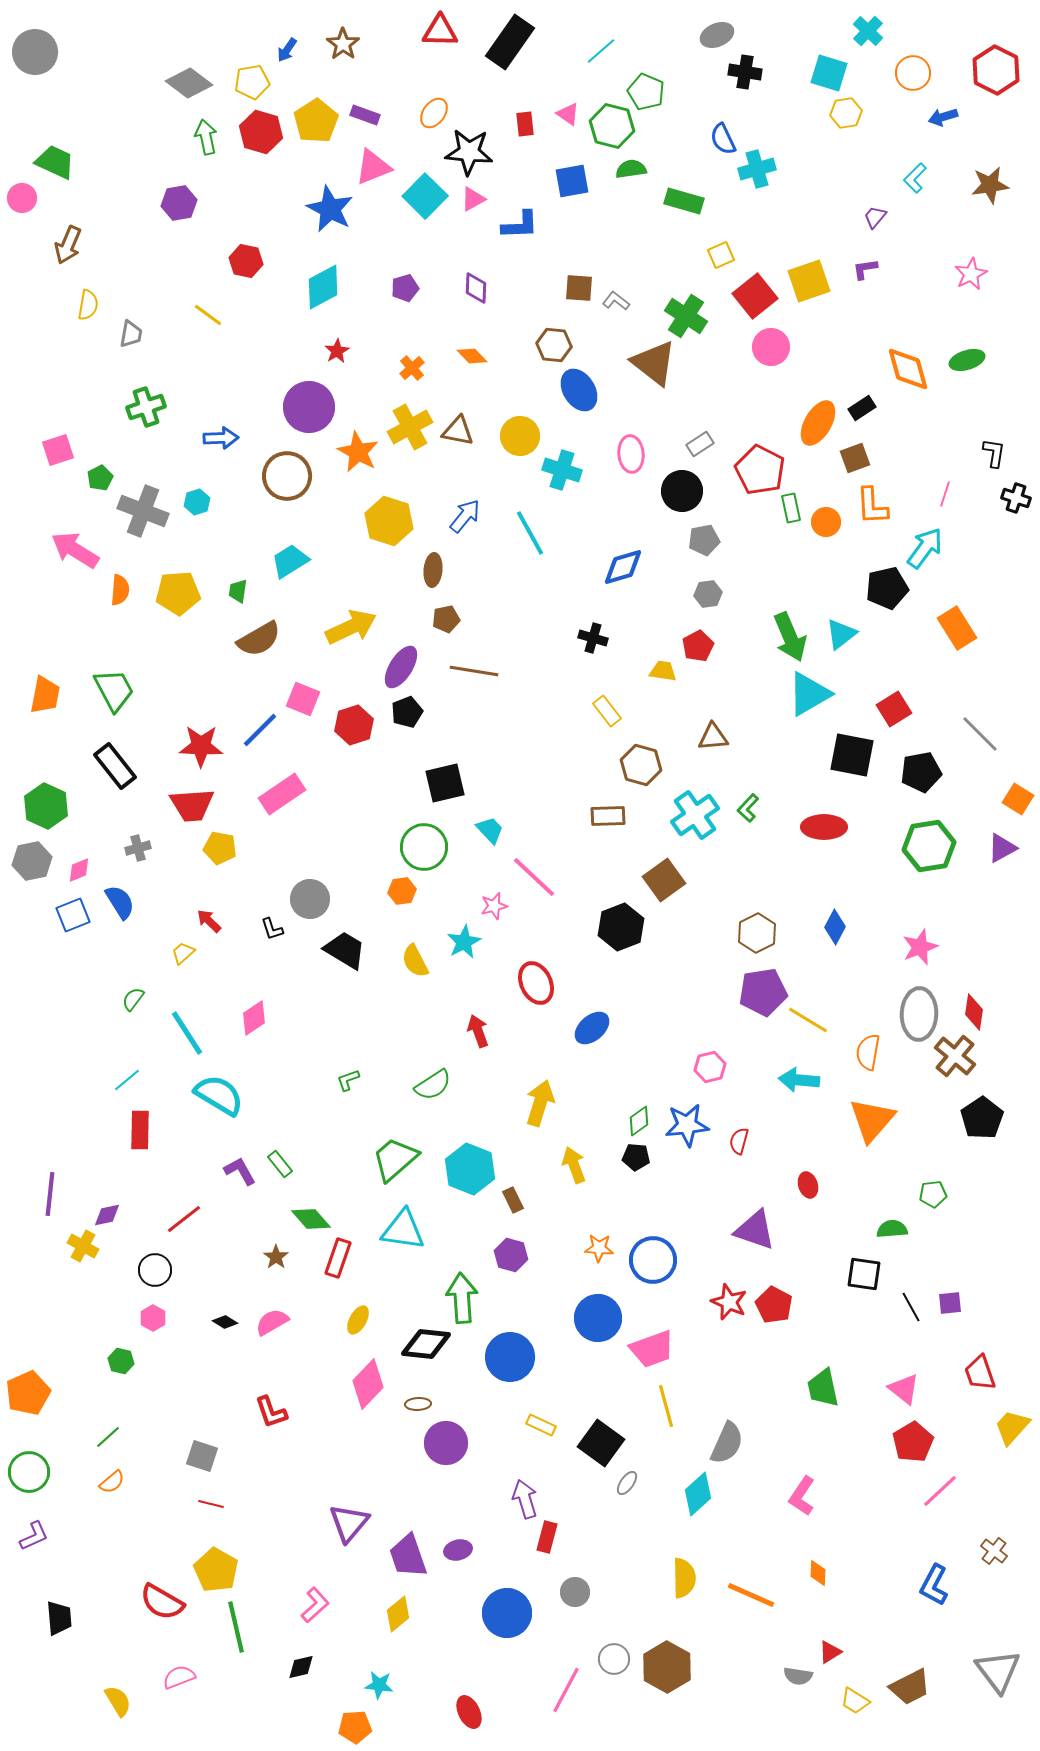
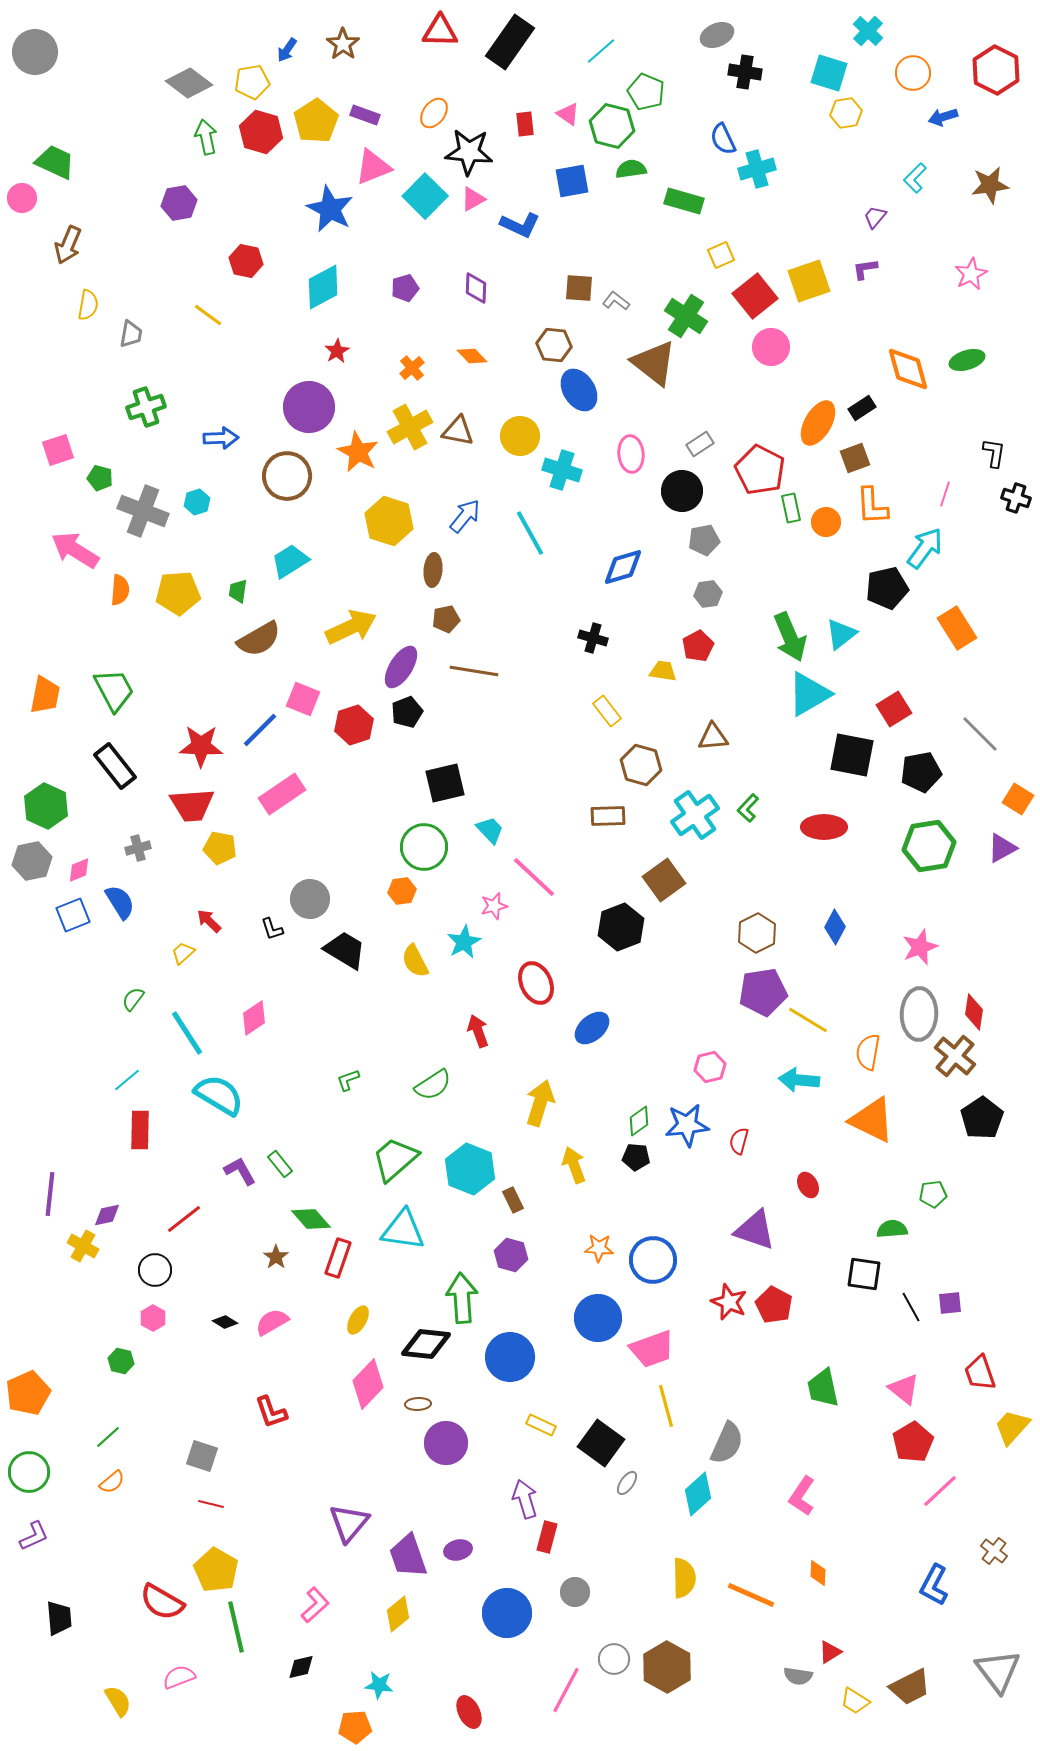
blue L-shape at (520, 225): rotated 27 degrees clockwise
green pentagon at (100, 478): rotated 30 degrees counterclockwise
orange triangle at (872, 1120): rotated 45 degrees counterclockwise
red ellipse at (808, 1185): rotated 10 degrees counterclockwise
